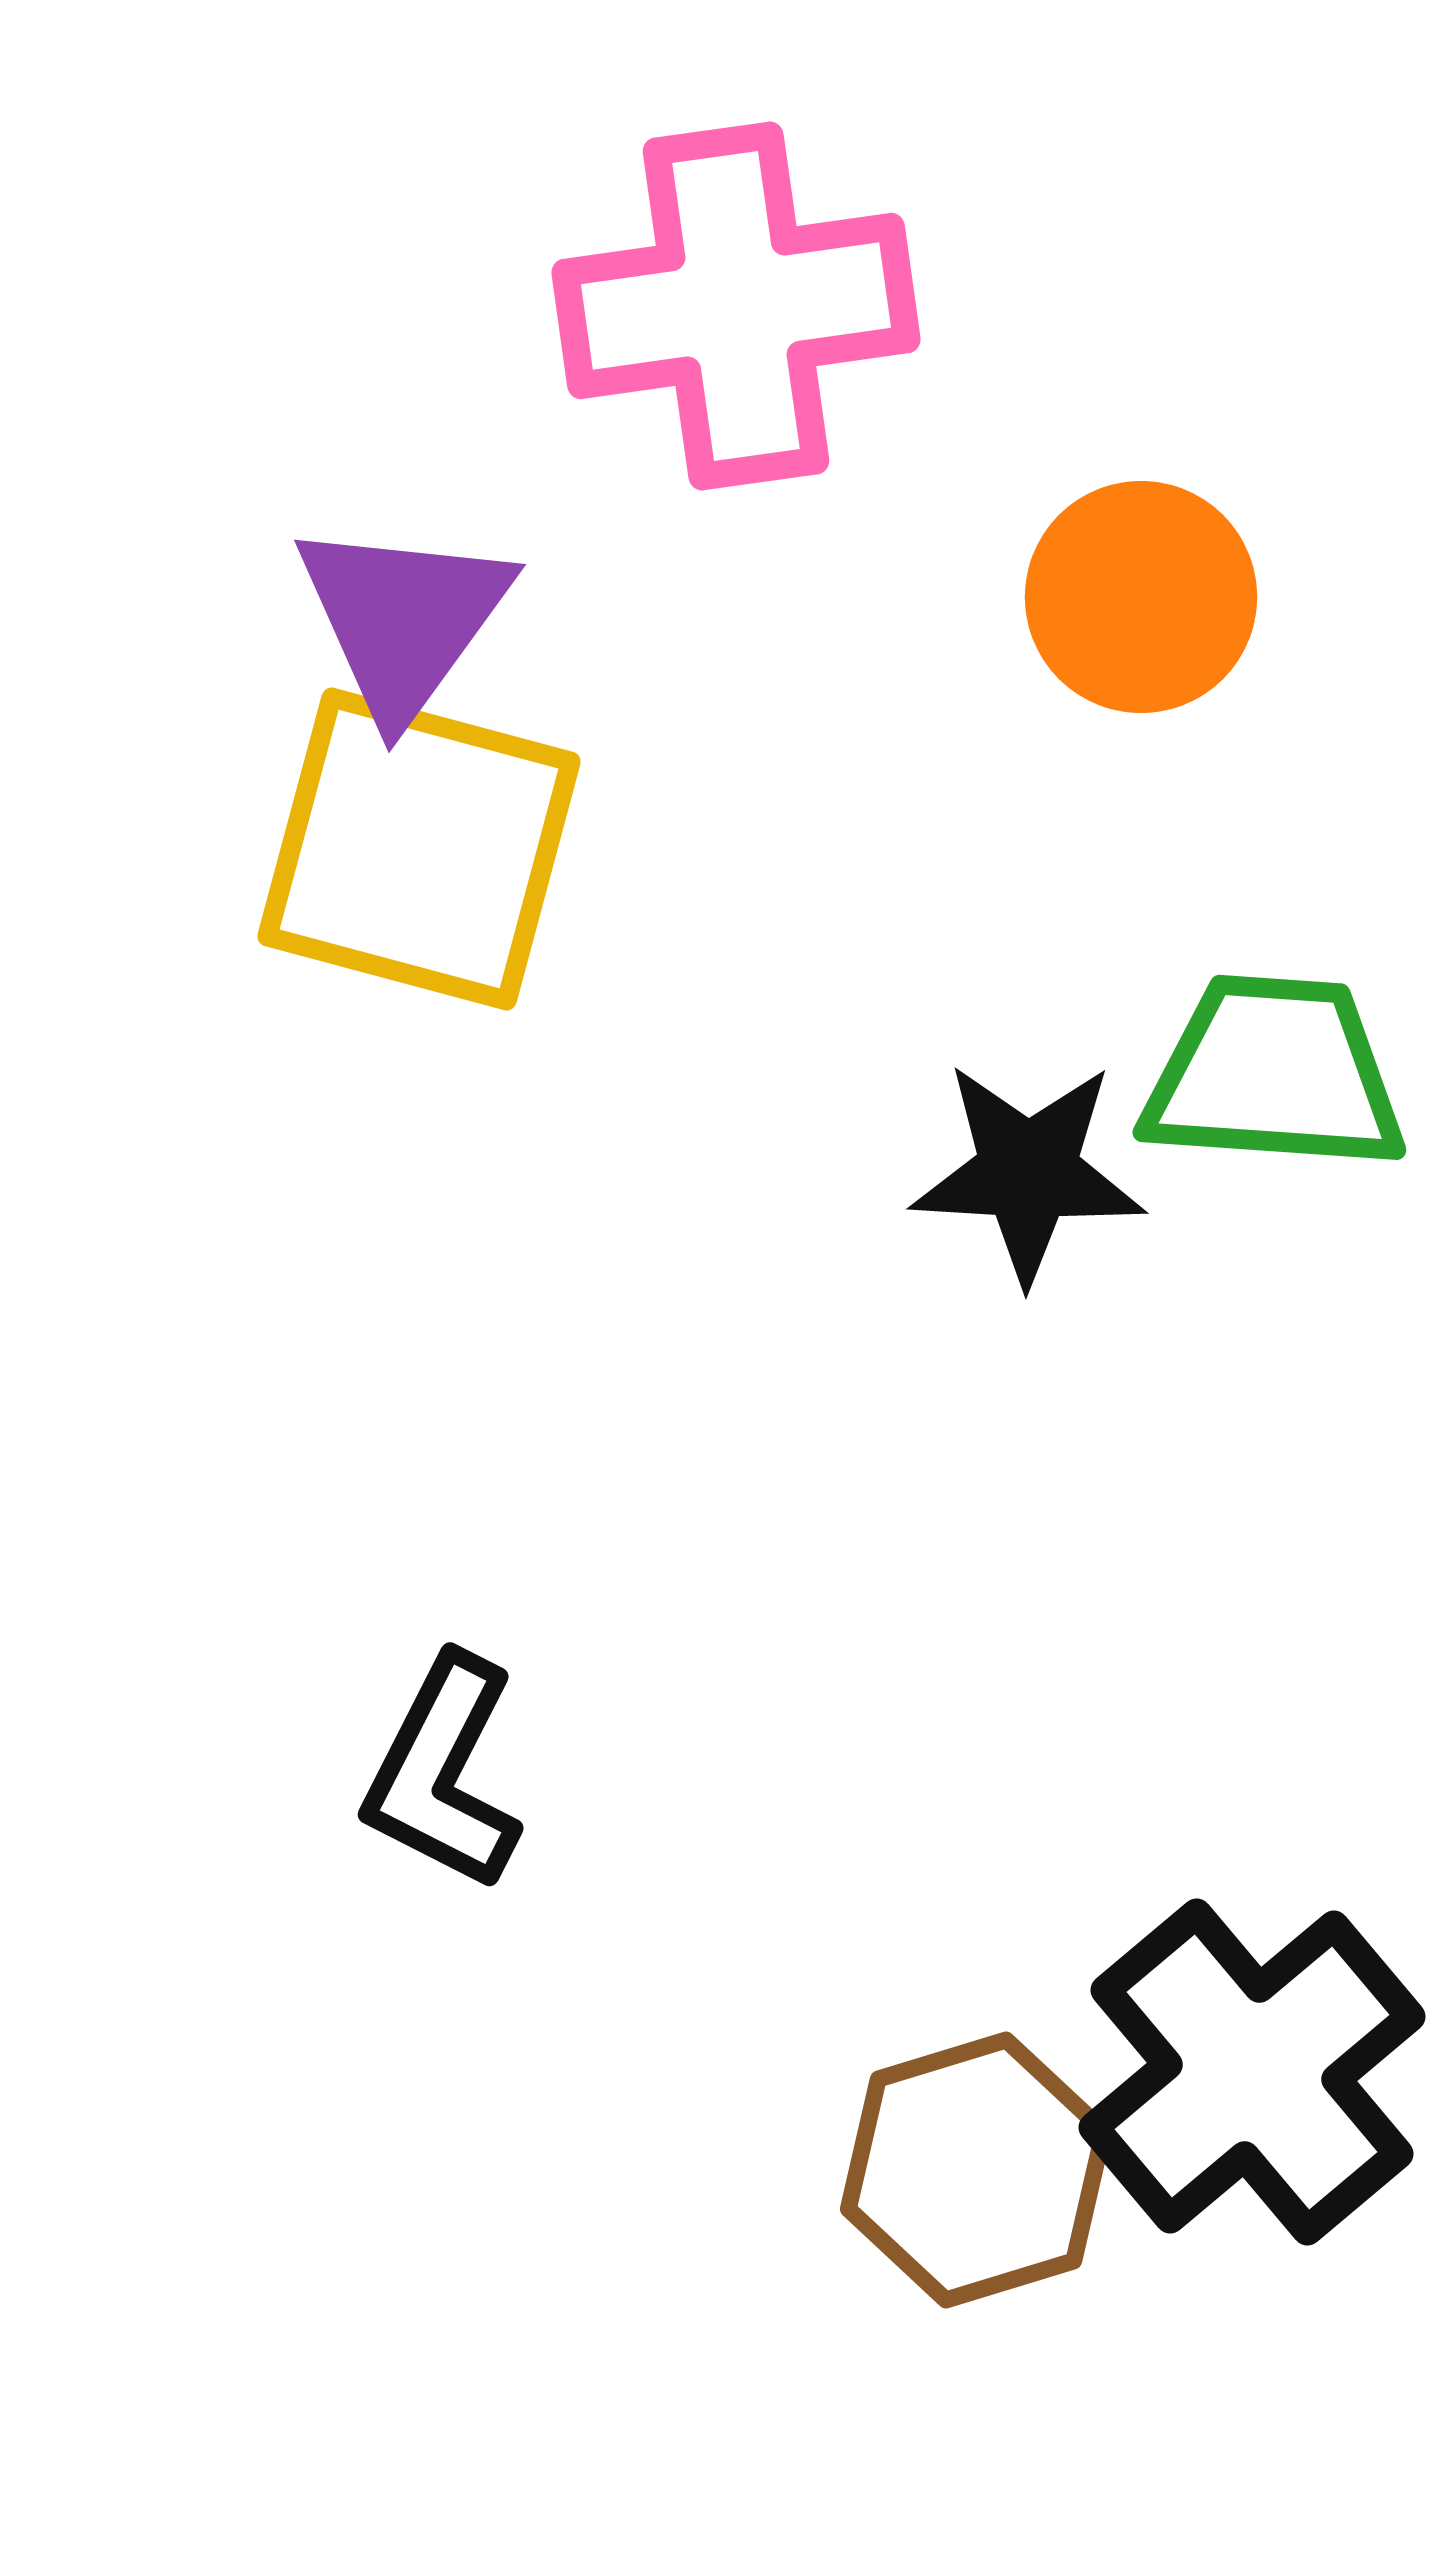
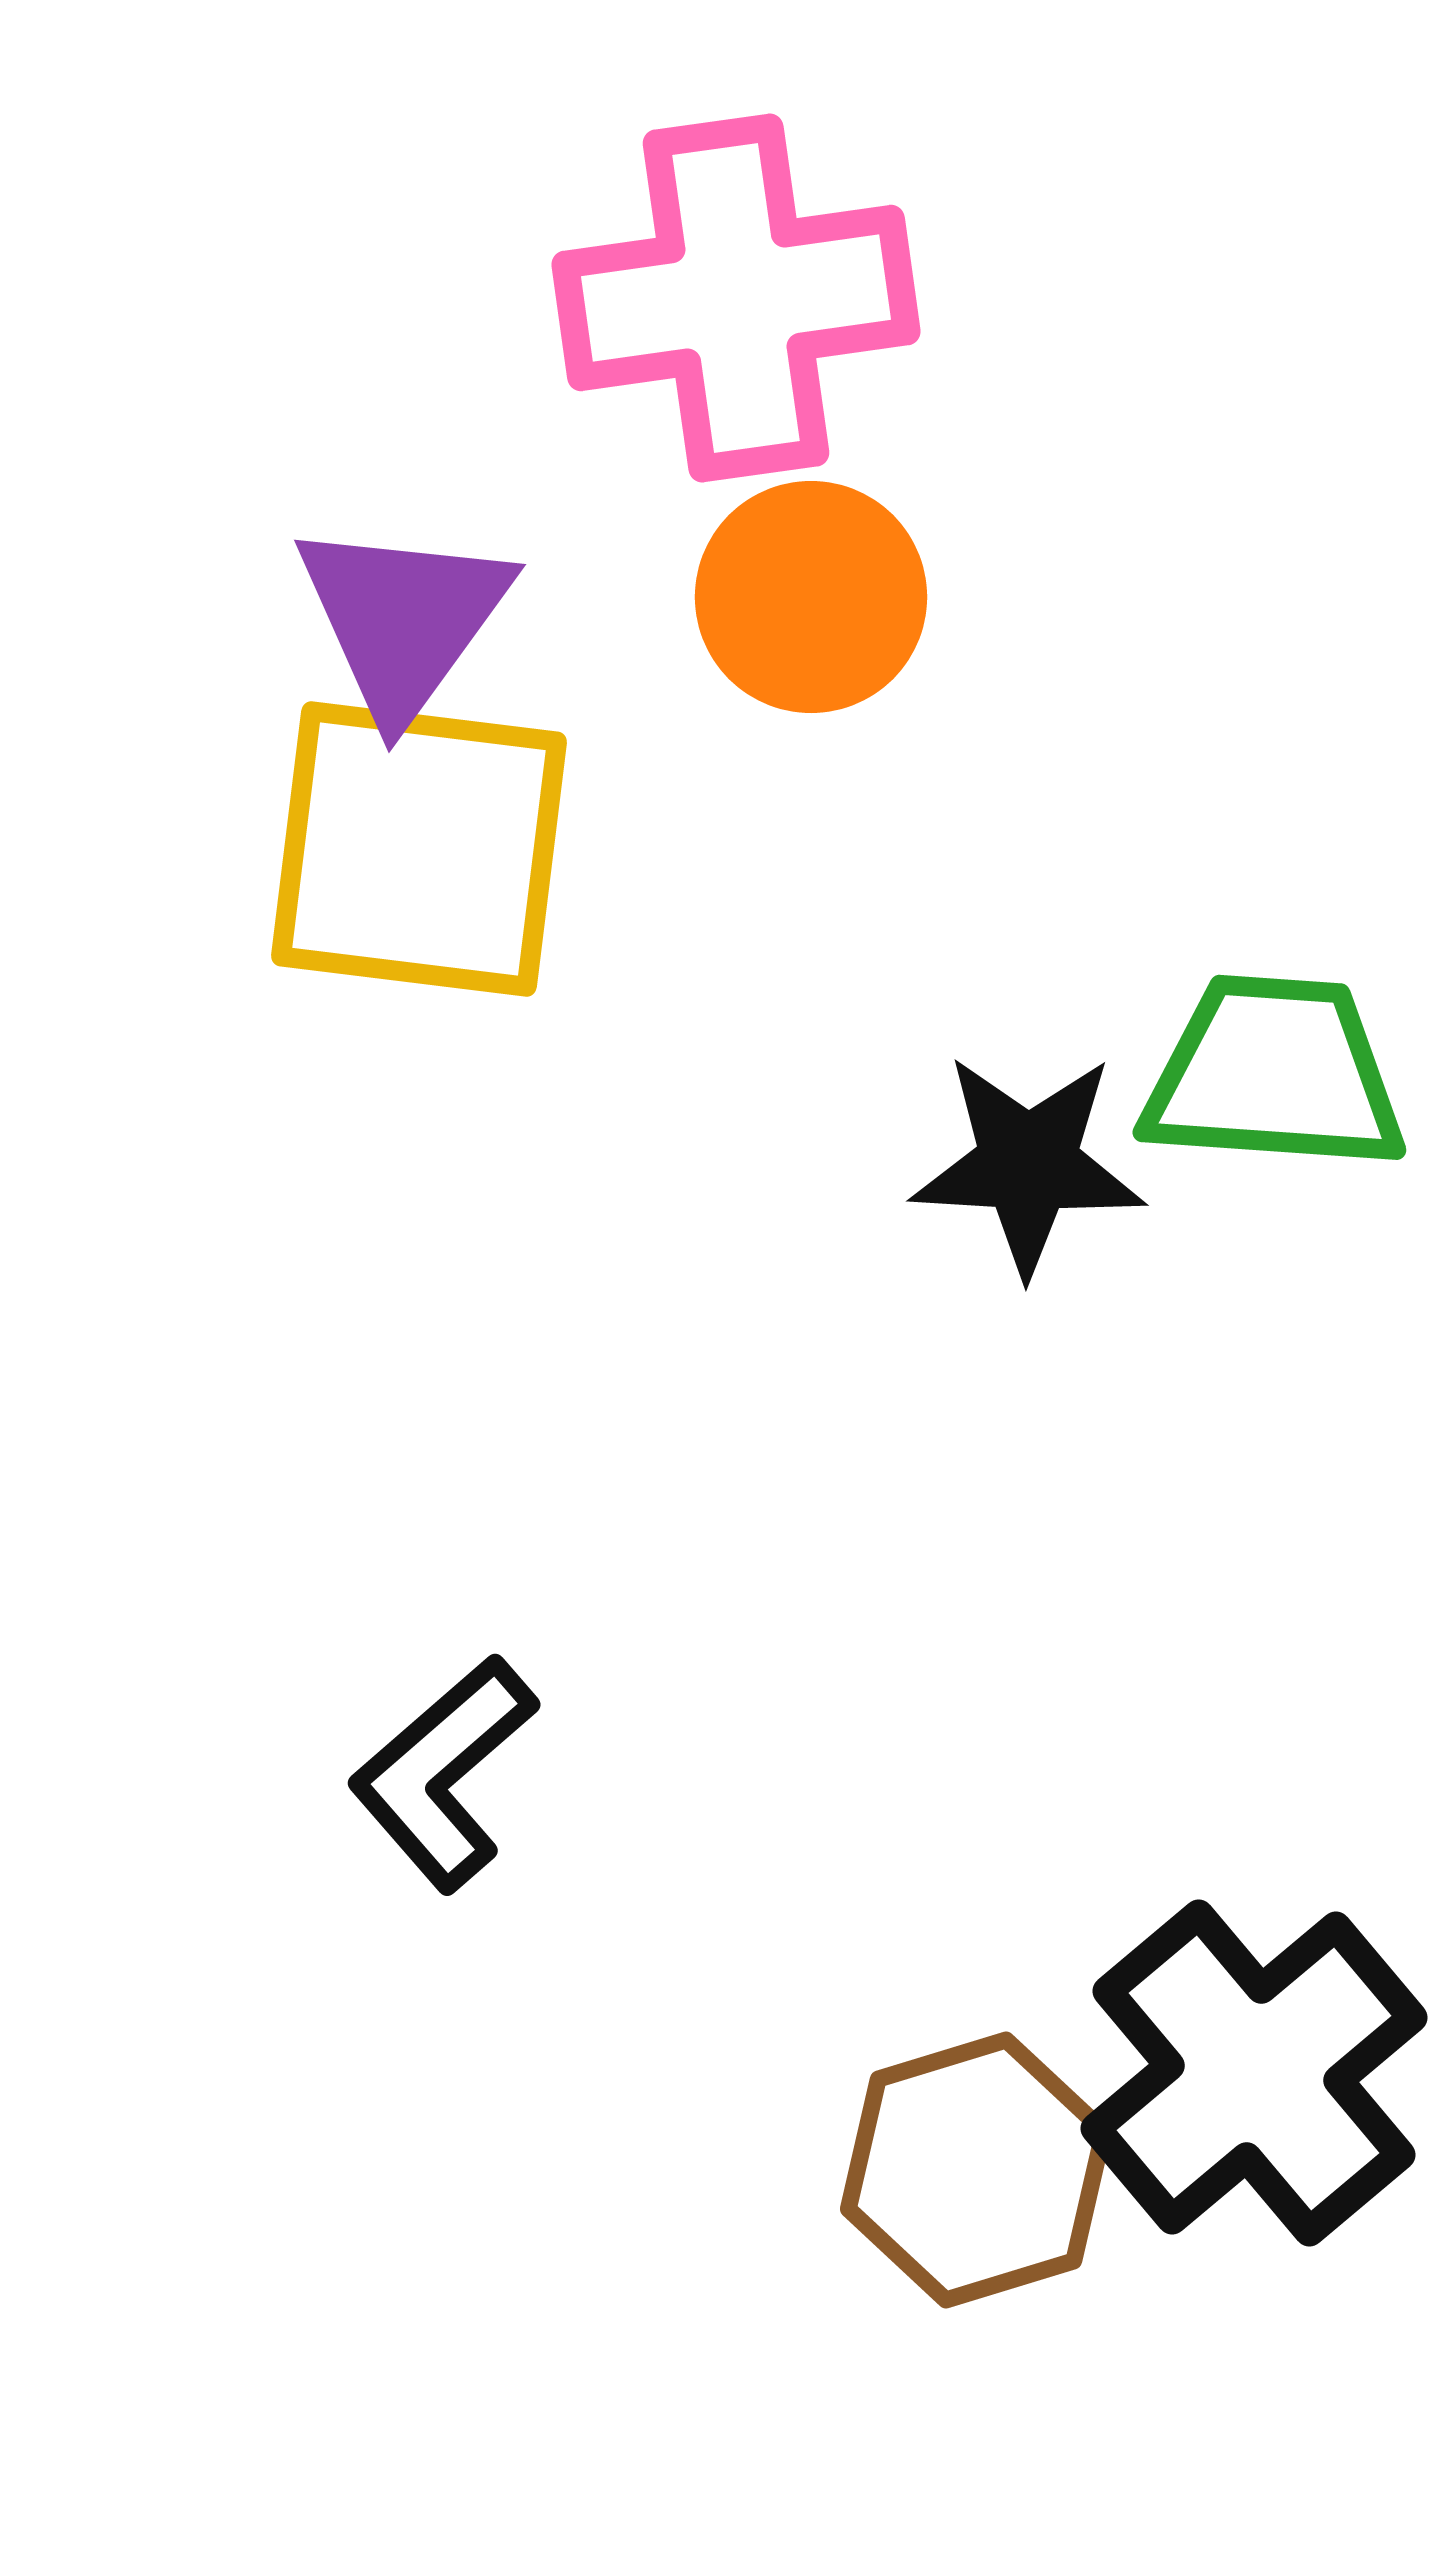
pink cross: moved 8 px up
orange circle: moved 330 px left
yellow square: rotated 8 degrees counterclockwise
black star: moved 8 px up
black L-shape: rotated 22 degrees clockwise
black cross: moved 2 px right, 1 px down
